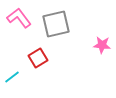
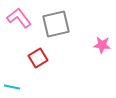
cyan line: moved 10 px down; rotated 49 degrees clockwise
